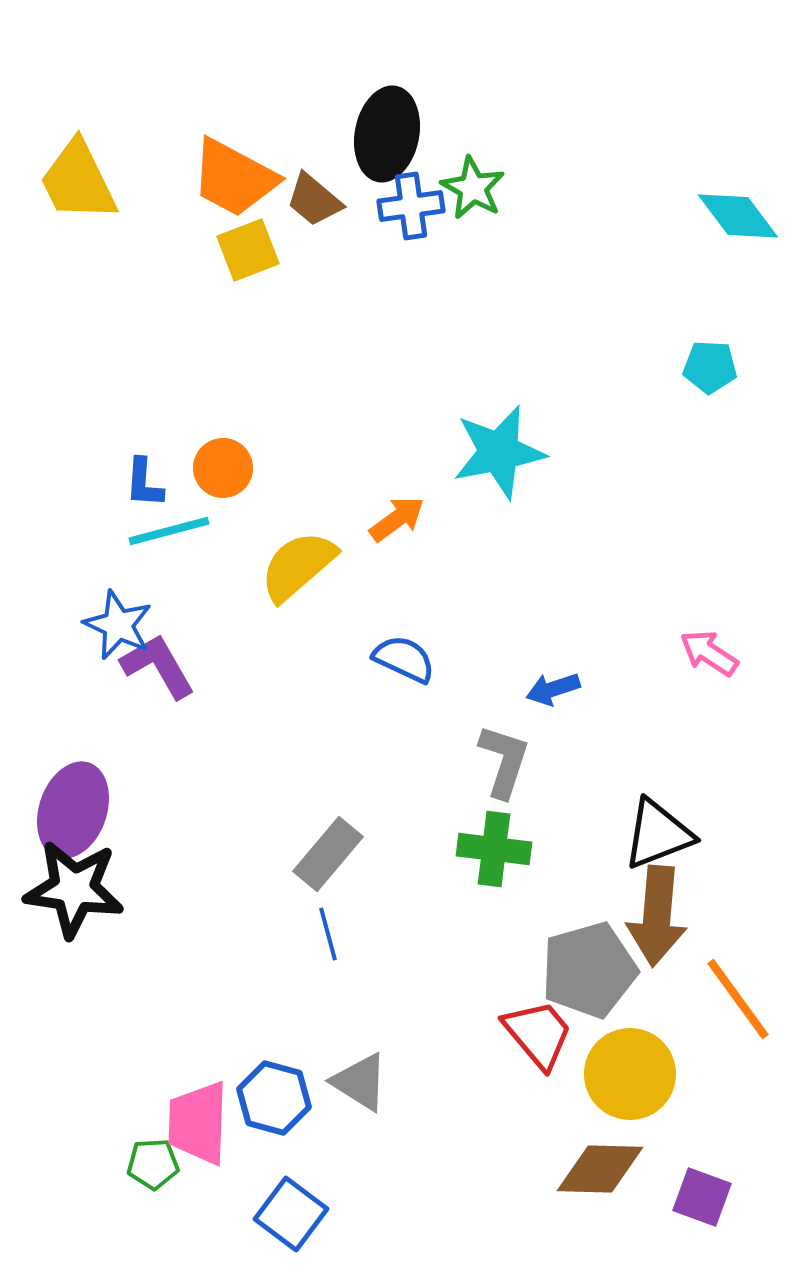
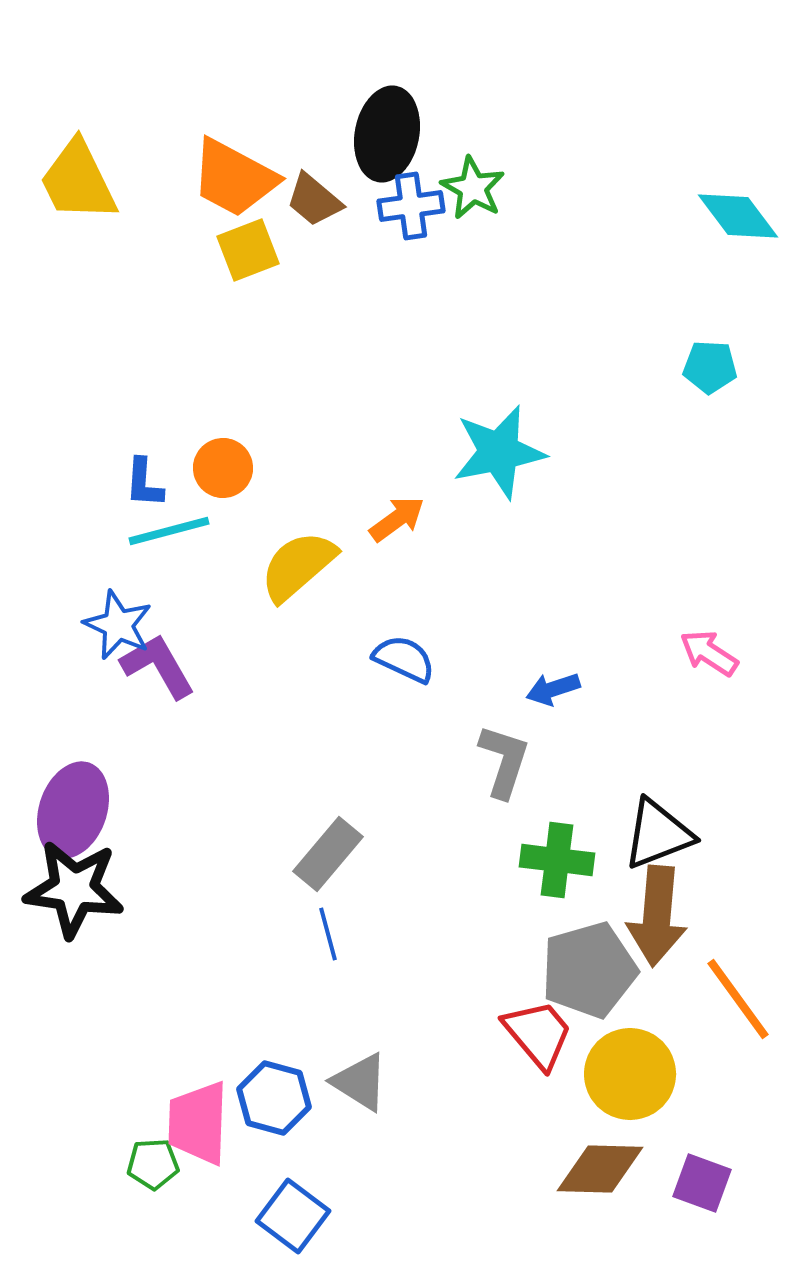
green cross: moved 63 px right, 11 px down
purple square: moved 14 px up
blue square: moved 2 px right, 2 px down
